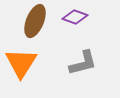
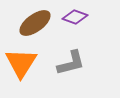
brown ellipse: moved 2 px down; rotated 32 degrees clockwise
gray L-shape: moved 12 px left
